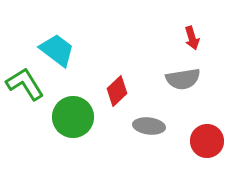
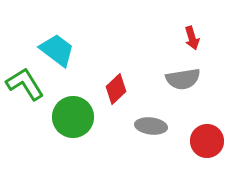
red diamond: moved 1 px left, 2 px up
gray ellipse: moved 2 px right
